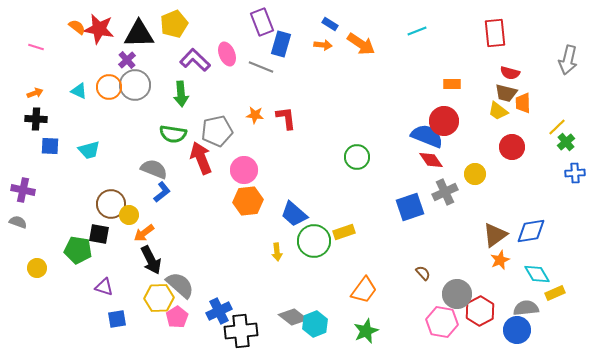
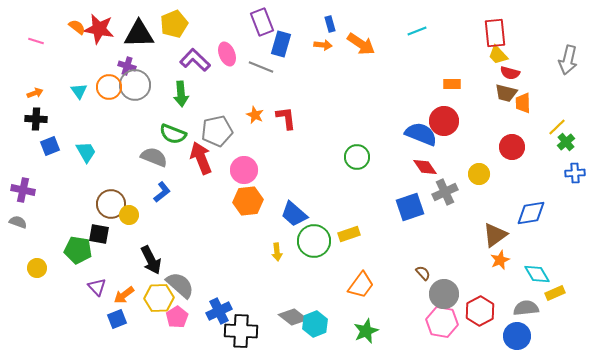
blue rectangle at (330, 24): rotated 42 degrees clockwise
pink line at (36, 47): moved 6 px up
purple cross at (127, 60): moved 6 px down; rotated 30 degrees counterclockwise
cyan triangle at (79, 91): rotated 30 degrees clockwise
yellow trapezoid at (498, 111): moved 56 px up; rotated 10 degrees clockwise
orange star at (255, 115): rotated 18 degrees clockwise
green semicircle at (173, 134): rotated 12 degrees clockwise
blue semicircle at (427, 136): moved 6 px left, 2 px up
blue square at (50, 146): rotated 24 degrees counterclockwise
cyan trapezoid at (89, 150): moved 3 px left, 2 px down; rotated 105 degrees counterclockwise
red diamond at (431, 160): moved 6 px left, 7 px down
gray semicircle at (154, 169): moved 12 px up
yellow circle at (475, 174): moved 4 px right
blue diamond at (531, 231): moved 18 px up
yellow rectangle at (344, 232): moved 5 px right, 2 px down
orange arrow at (144, 233): moved 20 px left, 62 px down
purple triangle at (104, 287): moved 7 px left; rotated 30 degrees clockwise
orange trapezoid at (364, 290): moved 3 px left, 5 px up
gray circle at (457, 294): moved 13 px left
blue square at (117, 319): rotated 12 degrees counterclockwise
blue circle at (517, 330): moved 6 px down
black cross at (241, 331): rotated 8 degrees clockwise
